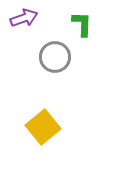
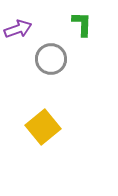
purple arrow: moved 6 px left, 11 px down
gray circle: moved 4 px left, 2 px down
